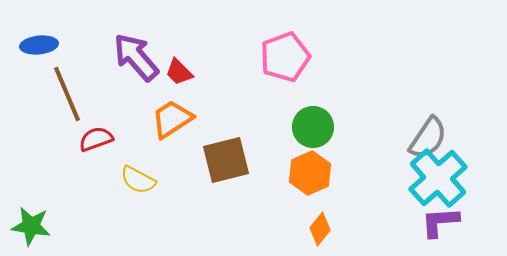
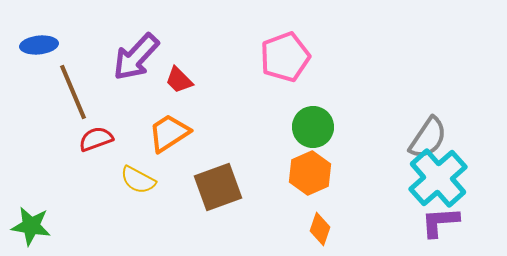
purple arrow: rotated 96 degrees counterclockwise
red trapezoid: moved 8 px down
brown line: moved 6 px right, 2 px up
orange trapezoid: moved 3 px left, 14 px down
brown square: moved 8 px left, 27 px down; rotated 6 degrees counterclockwise
orange diamond: rotated 20 degrees counterclockwise
